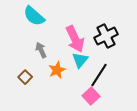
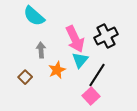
gray arrow: rotated 21 degrees clockwise
black line: moved 2 px left
